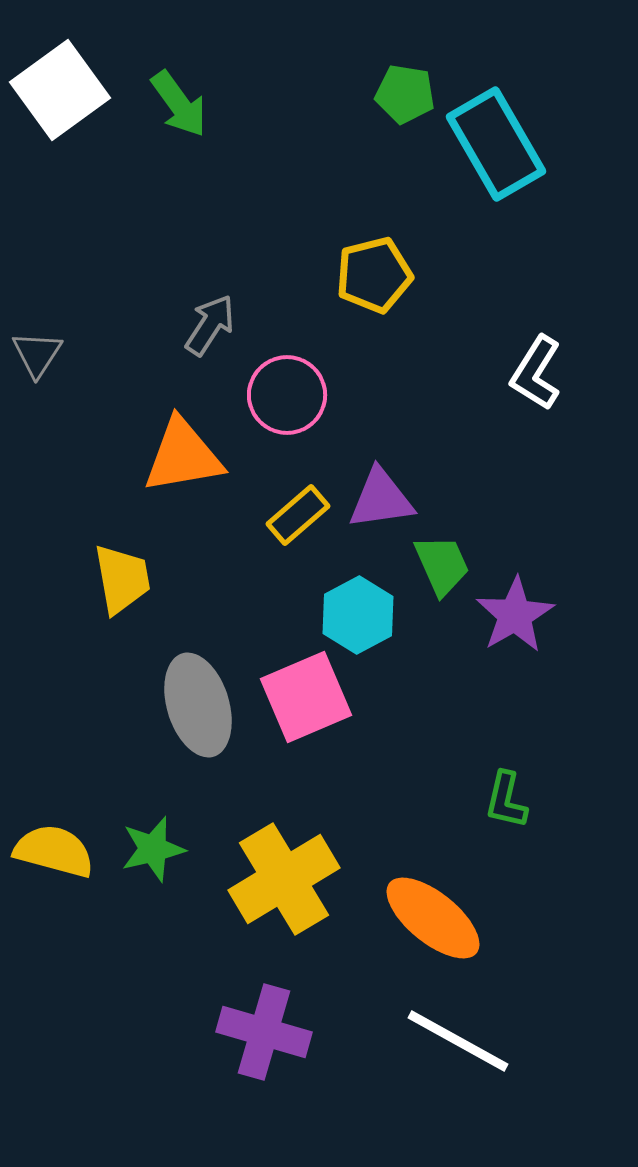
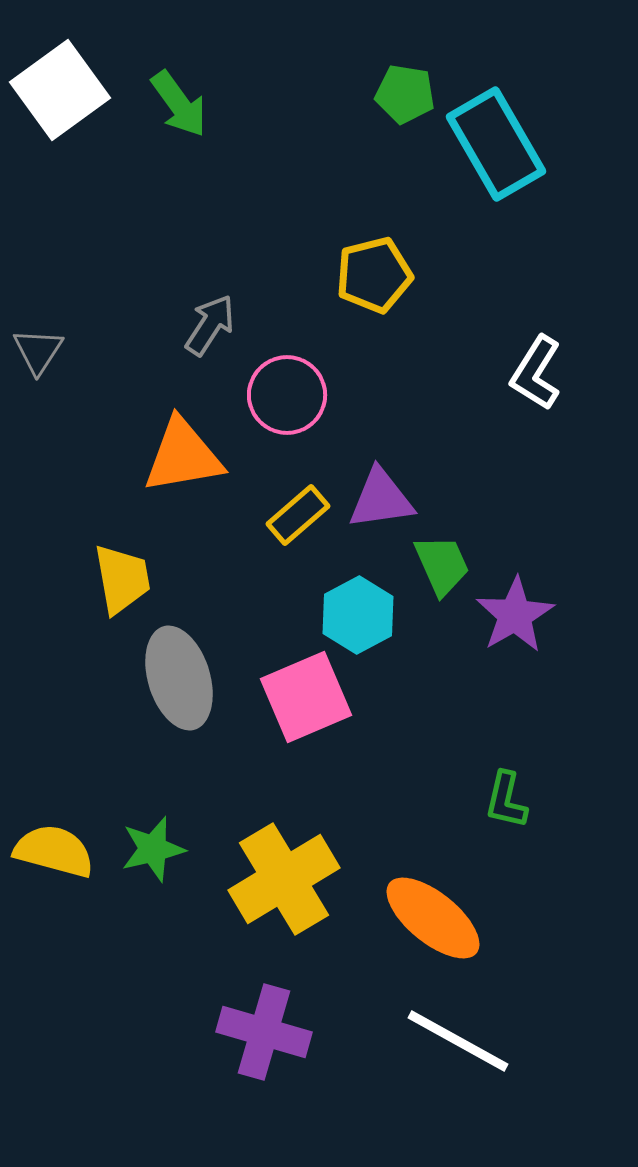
gray triangle: moved 1 px right, 3 px up
gray ellipse: moved 19 px left, 27 px up
